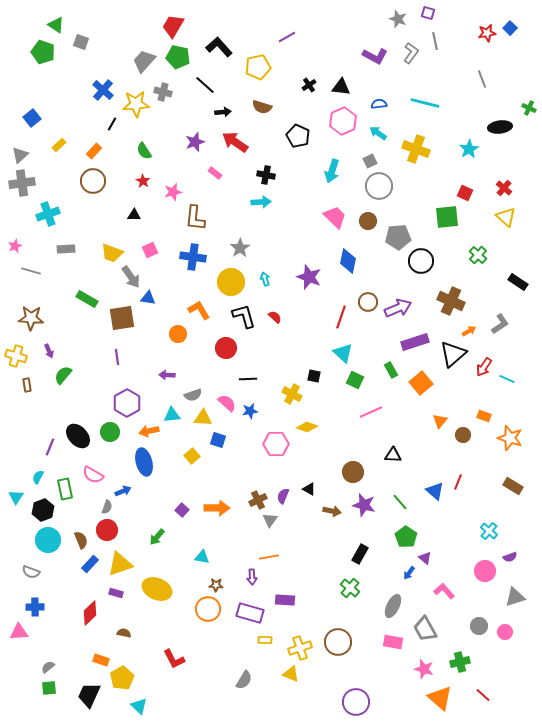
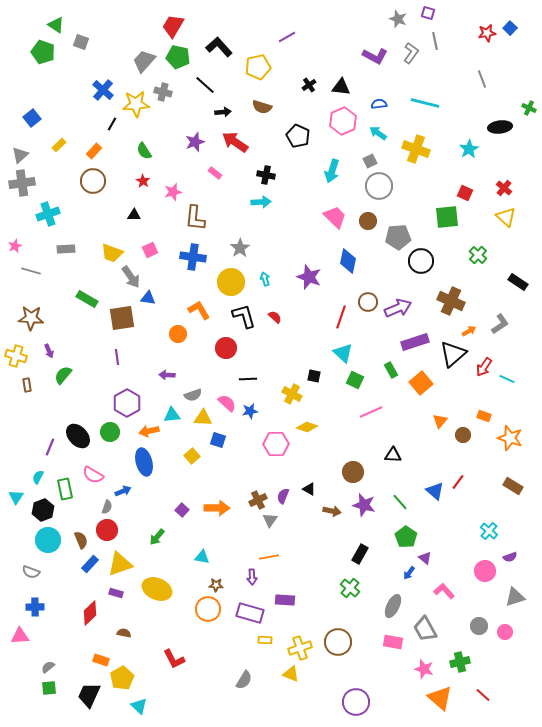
red line at (458, 482): rotated 14 degrees clockwise
pink triangle at (19, 632): moved 1 px right, 4 px down
